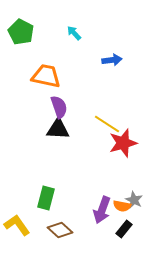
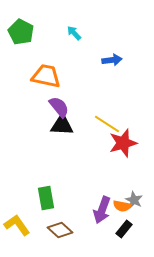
purple semicircle: rotated 20 degrees counterclockwise
black triangle: moved 4 px right, 4 px up
green rectangle: rotated 25 degrees counterclockwise
